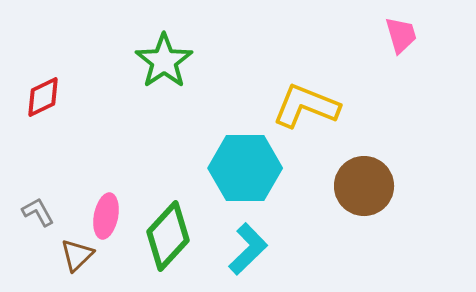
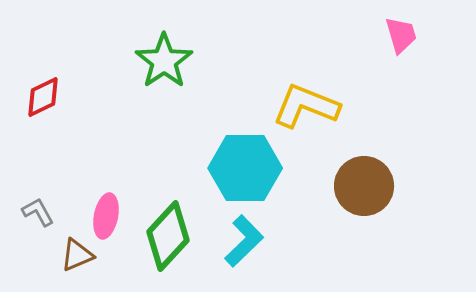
cyan L-shape: moved 4 px left, 8 px up
brown triangle: rotated 21 degrees clockwise
